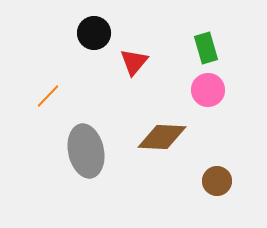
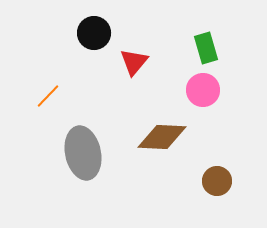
pink circle: moved 5 px left
gray ellipse: moved 3 px left, 2 px down
